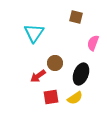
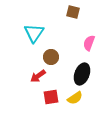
brown square: moved 3 px left, 5 px up
pink semicircle: moved 4 px left
brown circle: moved 4 px left, 6 px up
black ellipse: moved 1 px right
